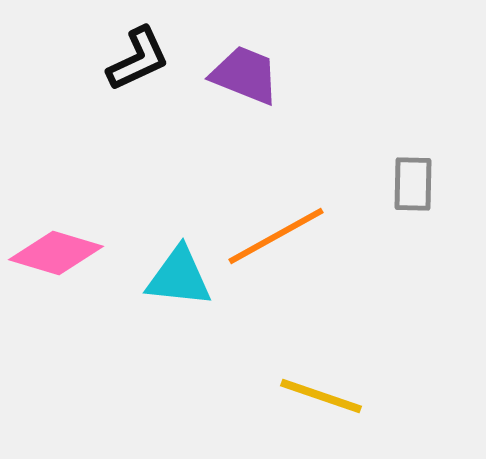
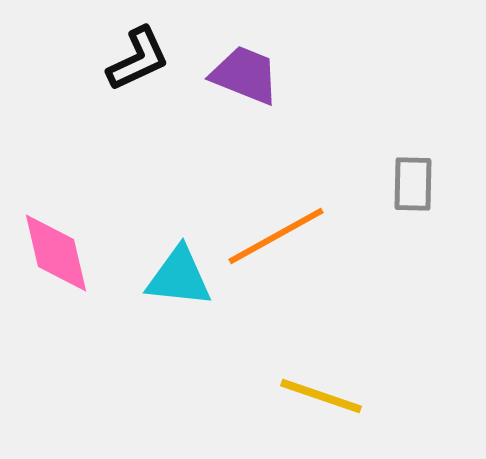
pink diamond: rotated 60 degrees clockwise
